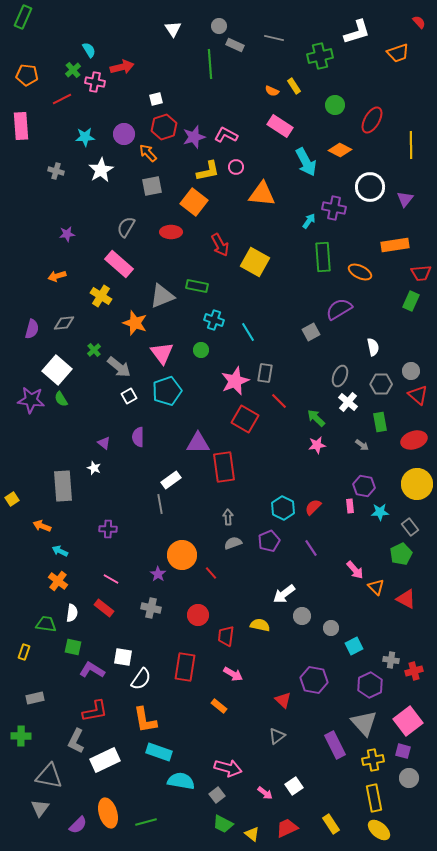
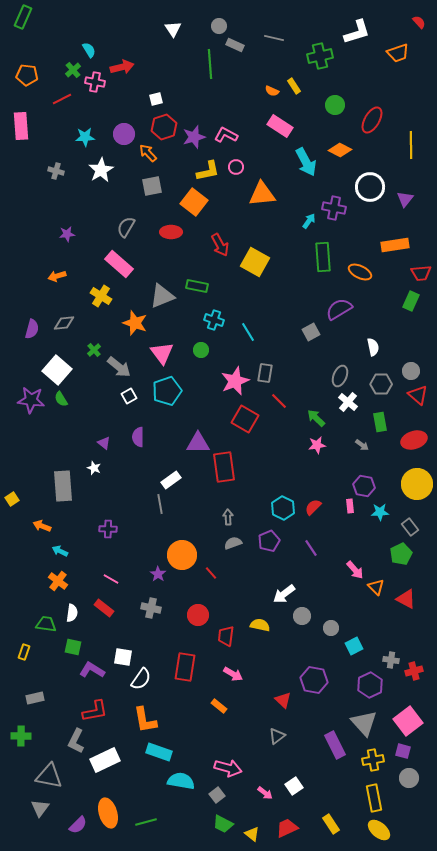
orange triangle at (262, 194): rotated 12 degrees counterclockwise
